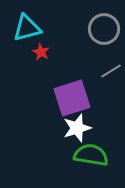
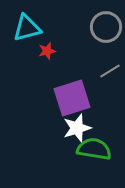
gray circle: moved 2 px right, 2 px up
red star: moved 6 px right, 1 px up; rotated 30 degrees clockwise
gray line: moved 1 px left
green semicircle: moved 3 px right, 6 px up
